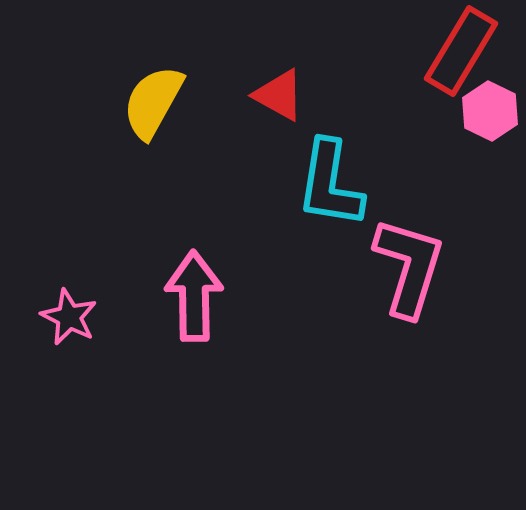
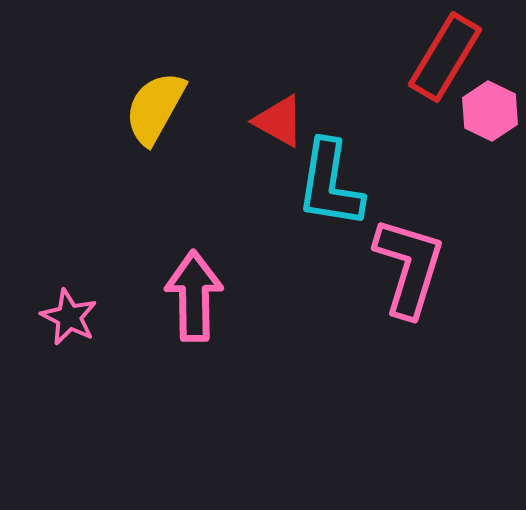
red rectangle: moved 16 px left, 6 px down
red triangle: moved 26 px down
yellow semicircle: moved 2 px right, 6 px down
